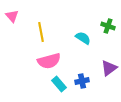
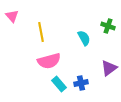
cyan semicircle: moved 1 px right; rotated 28 degrees clockwise
blue cross: moved 1 px left, 2 px down
